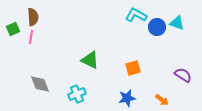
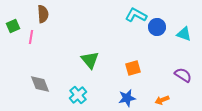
brown semicircle: moved 10 px right, 3 px up
cyan triangle: moved 7 px right, 11 px down
green square: moved 3 px up
green triangle: rotated 24 degrees clockwise
cyan cross: moved 1 px right, 1 px down; rotated 18 degrees counterclockwise
orange arrow: rotated 120 degrees clockwise
